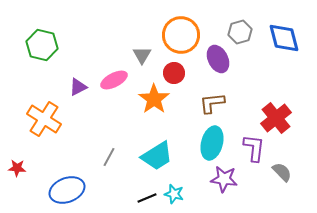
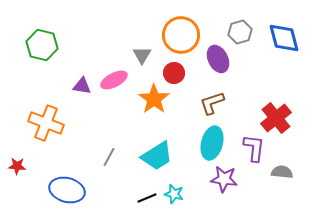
purple triangle: moved 4 px right, 1 px up; rotated 36 degrees clockwise
brown L-shape: rotated 12 degrees counterclockwise
orange cross: moved 2 px right, 4 px down; rotated 12 degrees counterclockwise
red star: moved 2 px up
gray semicircle: rotated 40 degrees counterclockwise
blue ellipse: rotated 36 degrees clockwise
